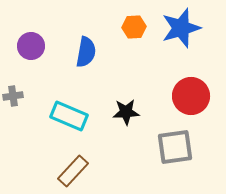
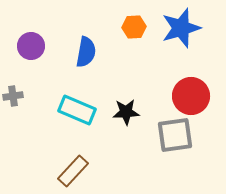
cyan rectangle: moved 8 px right, 6 px up
gray square: moved 12 px up
